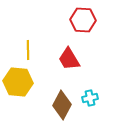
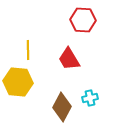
brown diamond: moved 2 px down
